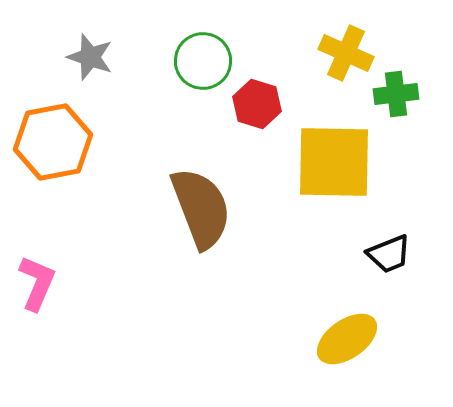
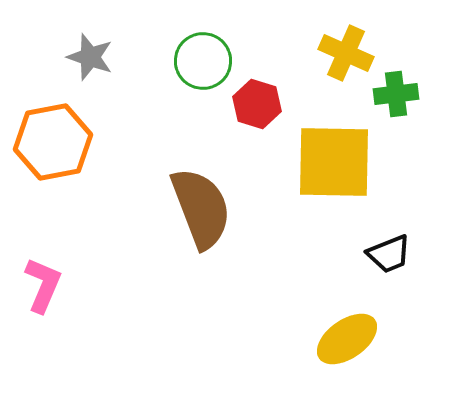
pink L-shape: moved 6 px right, 2 px down
